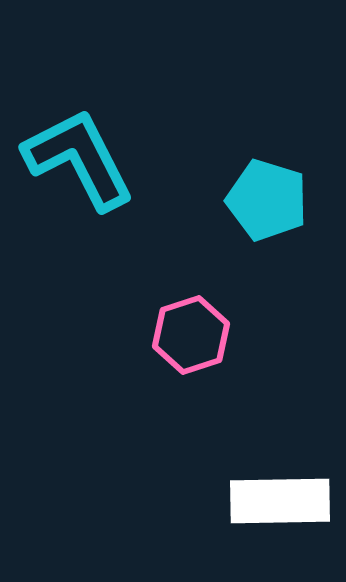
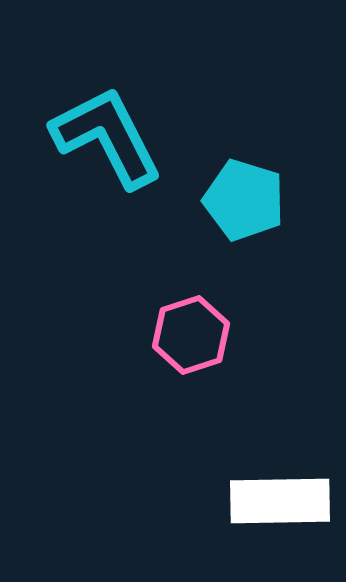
cyan L-shape: moved 28 px right, 22 px up
cyan pentagon: moved 23 px left
